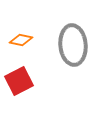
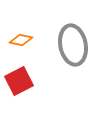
gray ellipse: rotated 6 degrees counterclockwise
